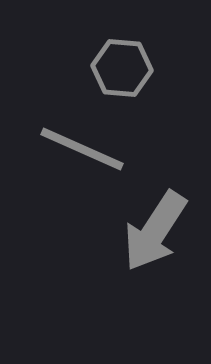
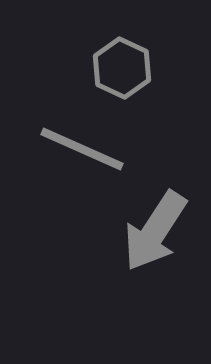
gray hexagon: rotated 20 degrees clockwise
